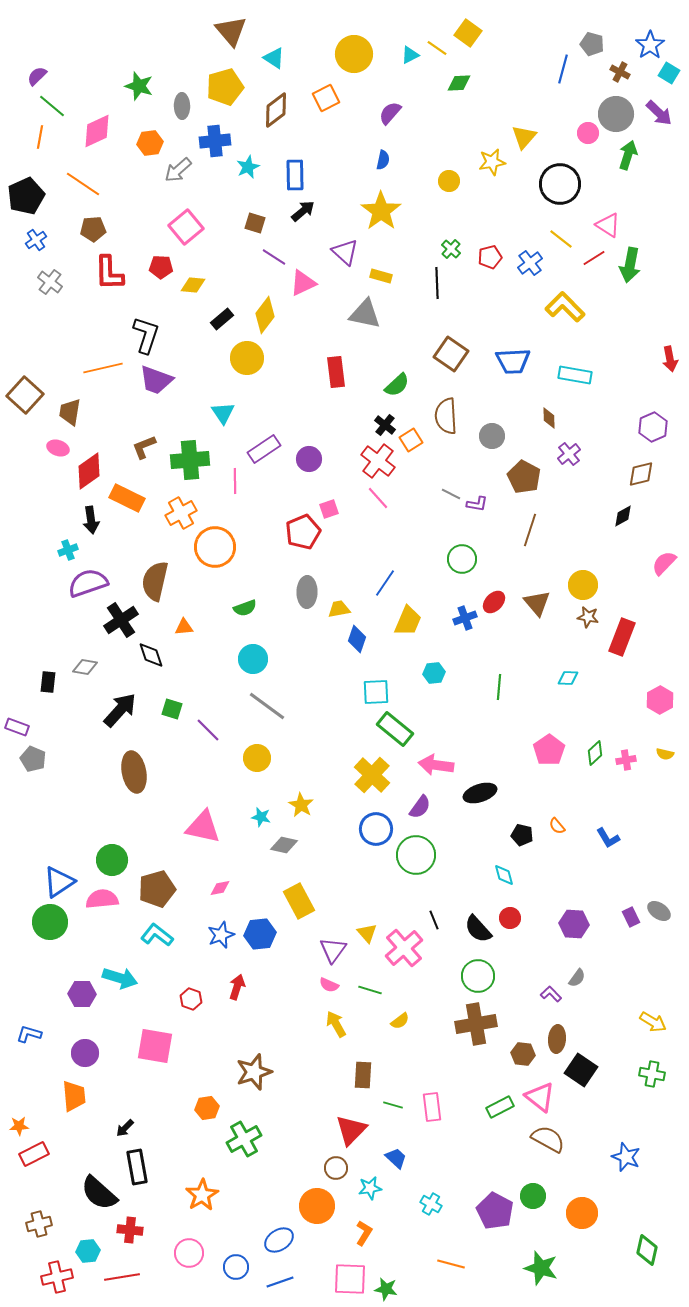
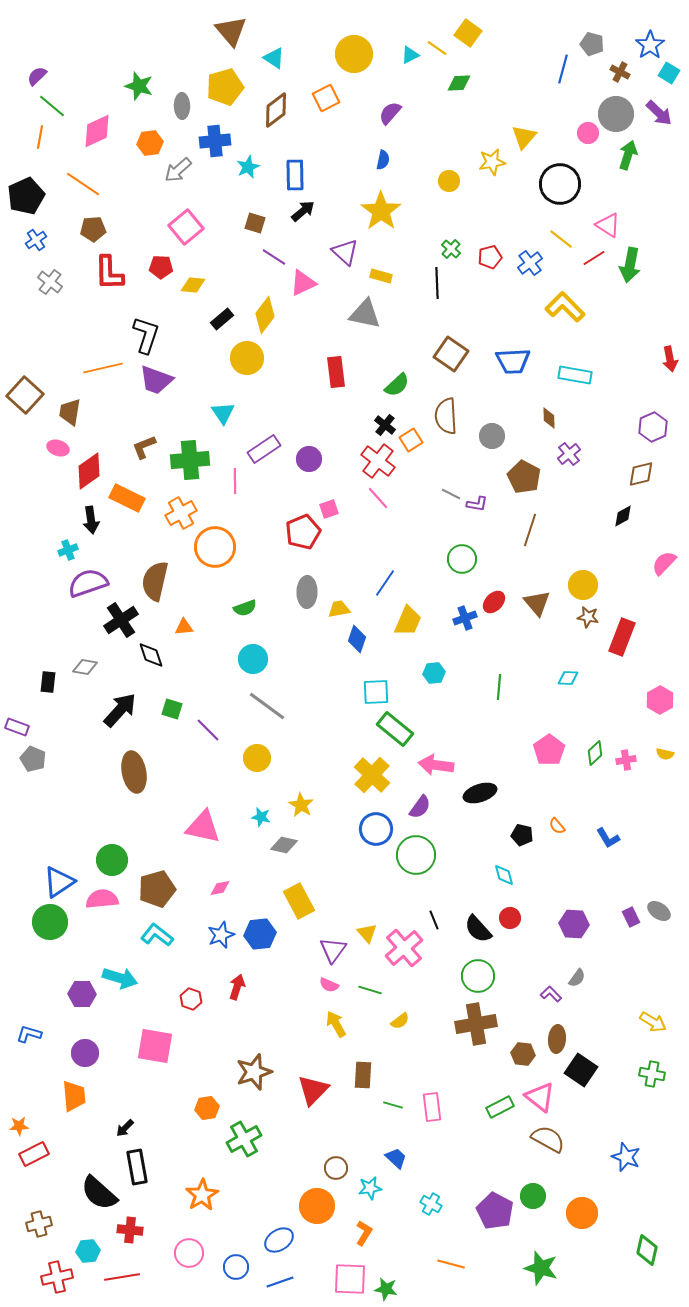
red triangle at (351, 1130): moved 38 px left, 40 px up
